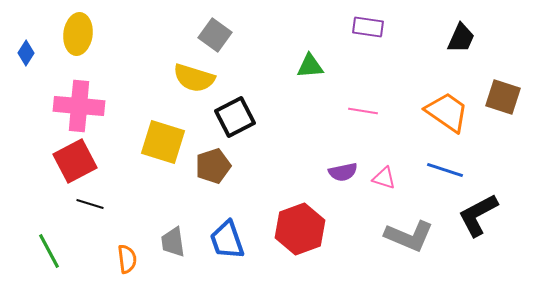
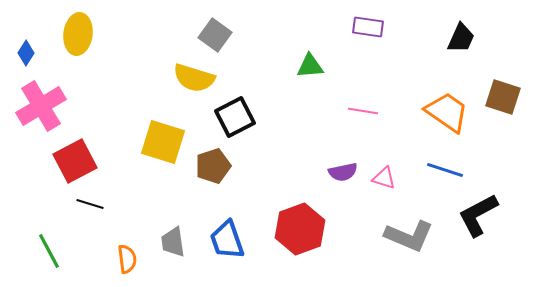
pink cross: moved 38 px left; rotated 36 degrees counterclockwise
